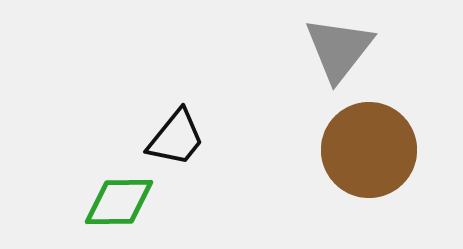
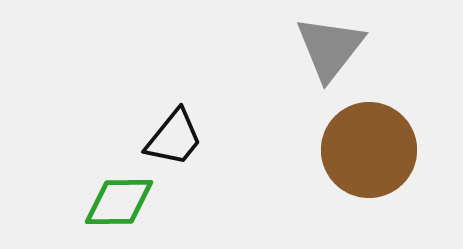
gray triangle: moved 9 px left, 1 px up
black trapezoid: moved 2 px left
